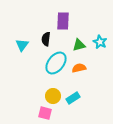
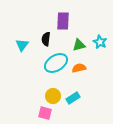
cyan ellipse: rotated 20 degrees clockwise
